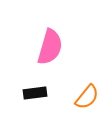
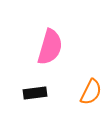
orange semicircle: moved 4 px right, 5 px up; rotated 12 degrees counterclockwise
